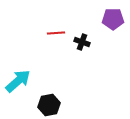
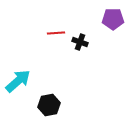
black cross: moved 2 px left
